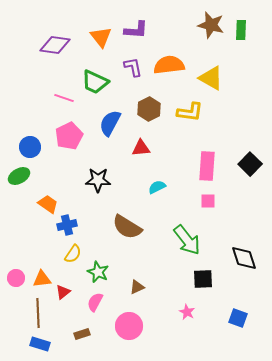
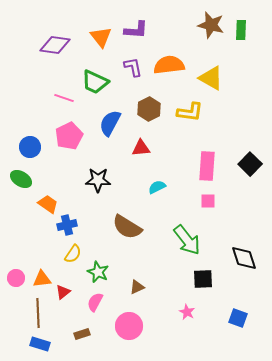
green ellipse at (19, 176): moved 2 px right, 3 px down; rotated 60 degrees clockwise
